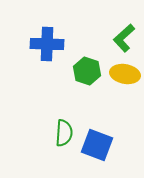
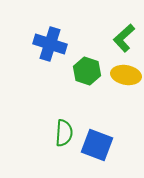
blue cross: moved 3 px right; rotated 16 degrees clockwise
yellow ellipse: moved 1 px right, 1 px down
